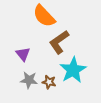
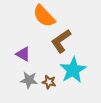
brown L-shape: moved 2 px right, 1 px up
purple triangle: rotated 21 degrees counterclockwise
